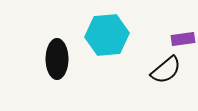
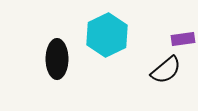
cyan hexagon: rotated 21 degrees counterclockwise
